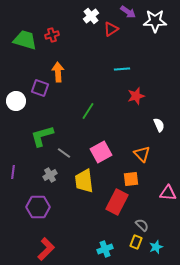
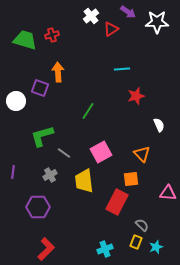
white star: moved 2 px right, 1 px down
